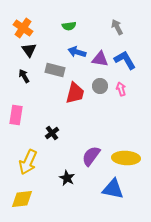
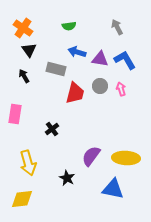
gray rectangle: moved 1 px right, 1 px up
pink rectangle: moved 1 px left, 1 px up
black cross: moved 4 px up
yellow arrow: moved 1 px down; rotated 40 degrees counterclockwise
